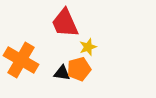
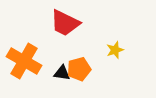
red trapezoid: rotated 40 degrees counterclockwise
yellow star: moved 27 px right, 3 px down
orange cross: moved 3 px right, 1 px down
